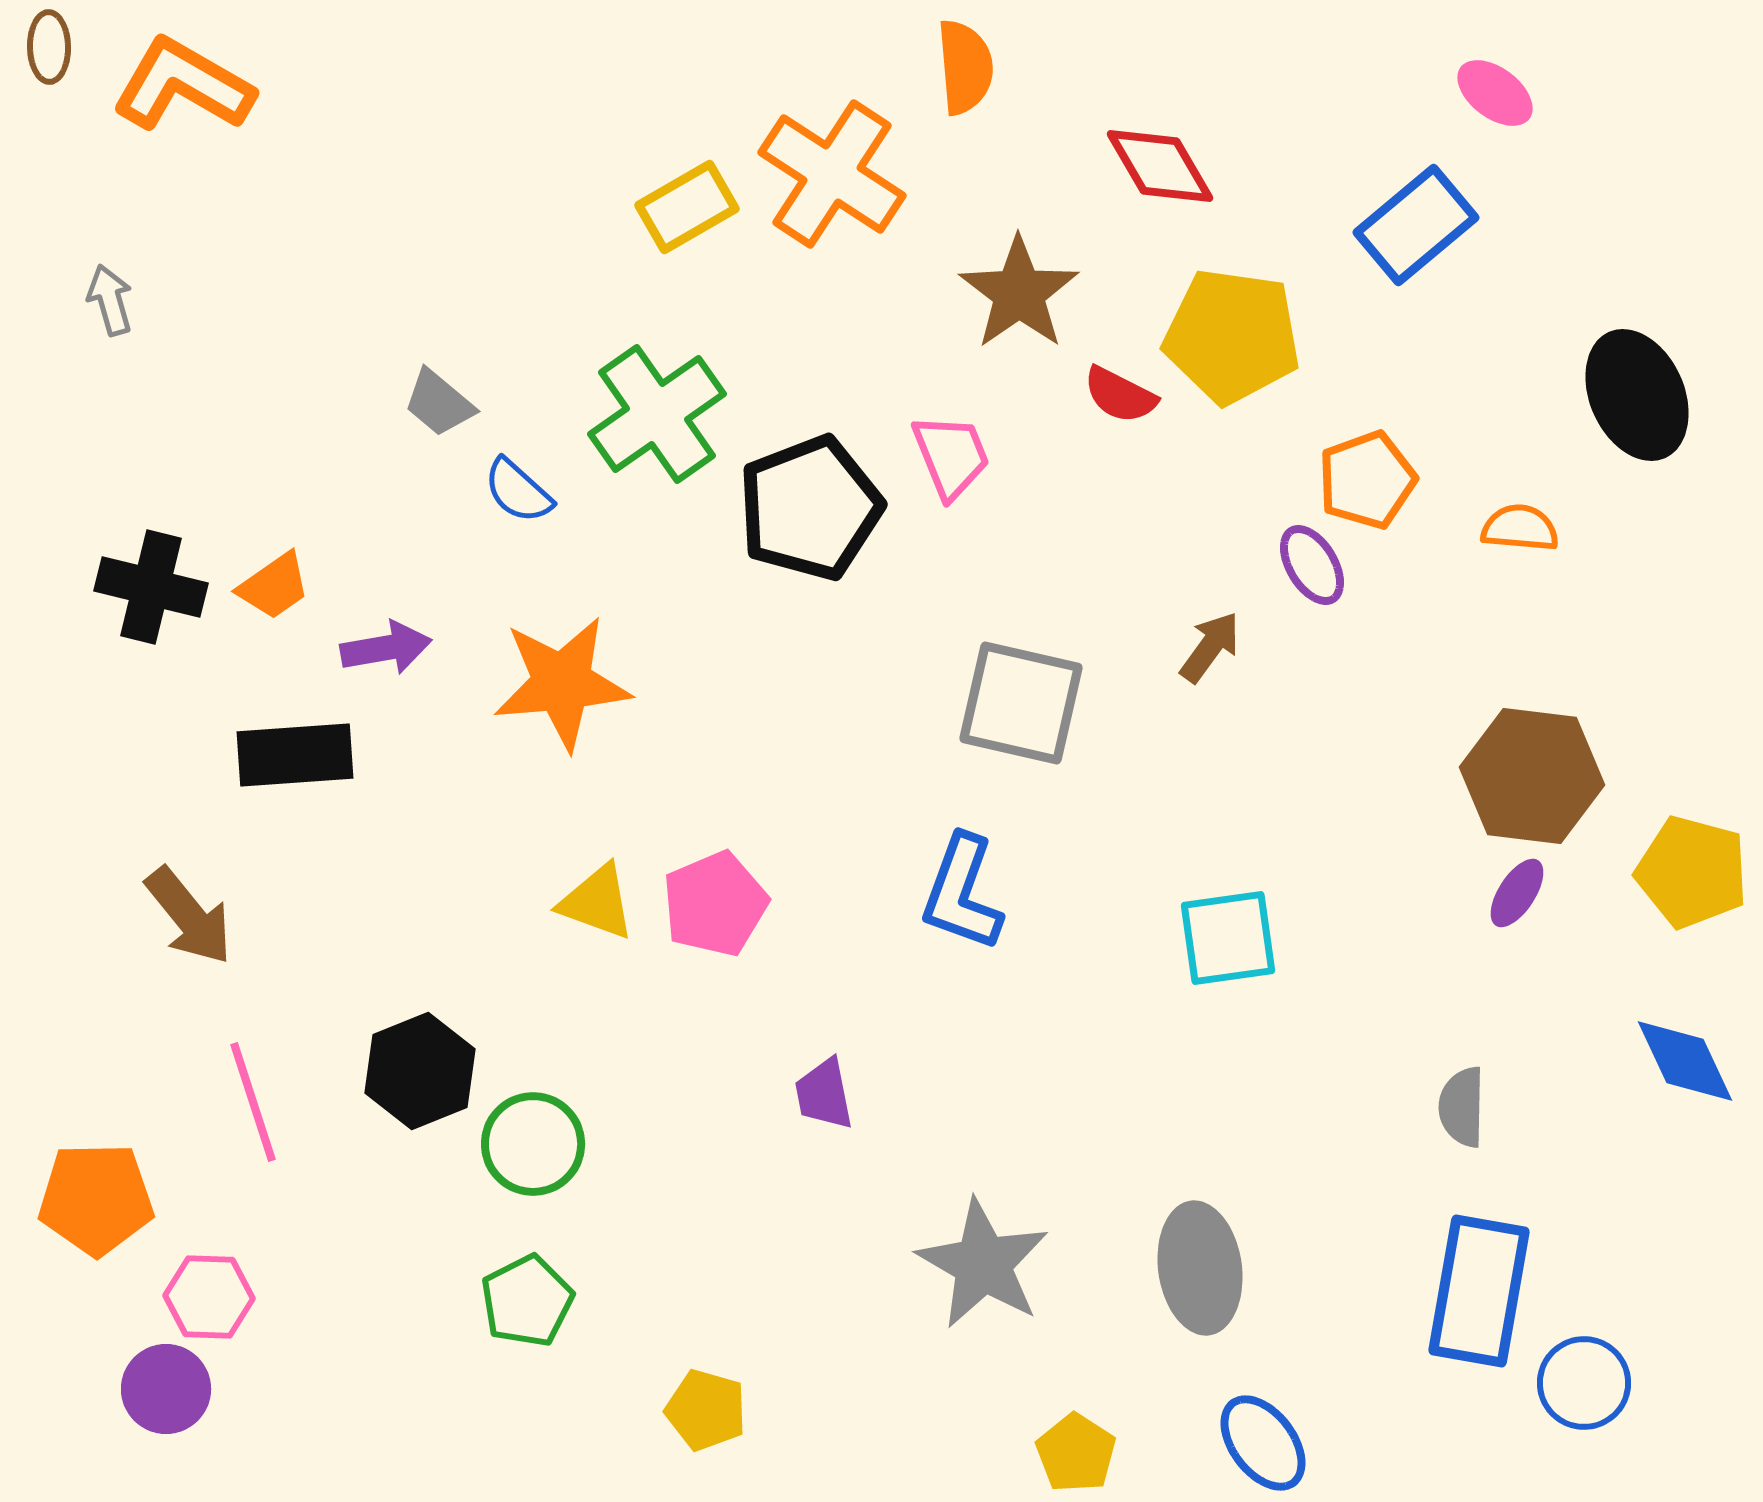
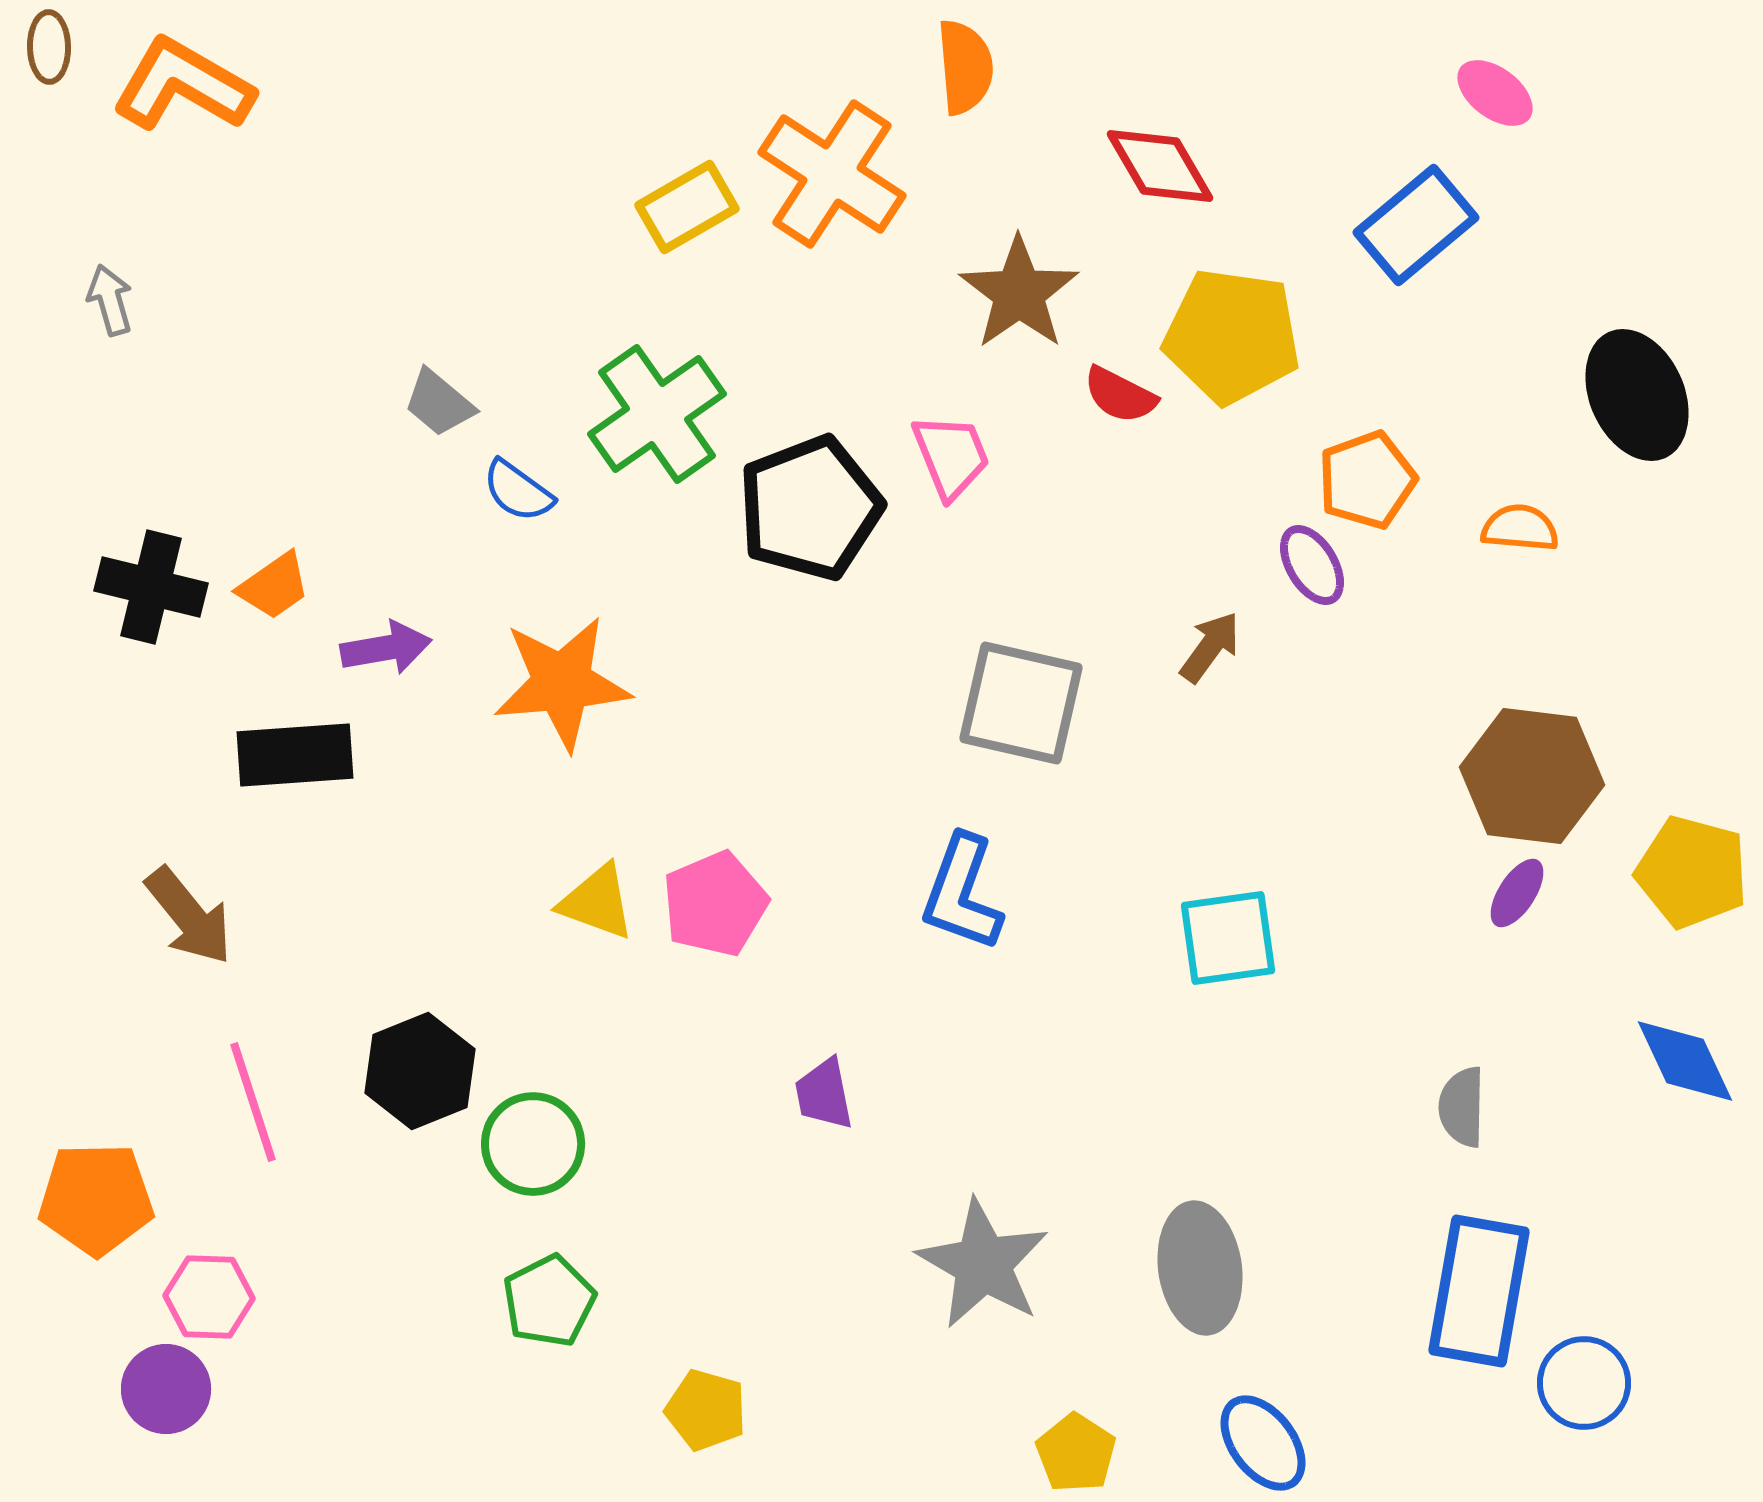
blue semicircle at (518, 491): rotated 6 degrees counterclockwise
green pentagon at (527, 1301): moved 22 px right
